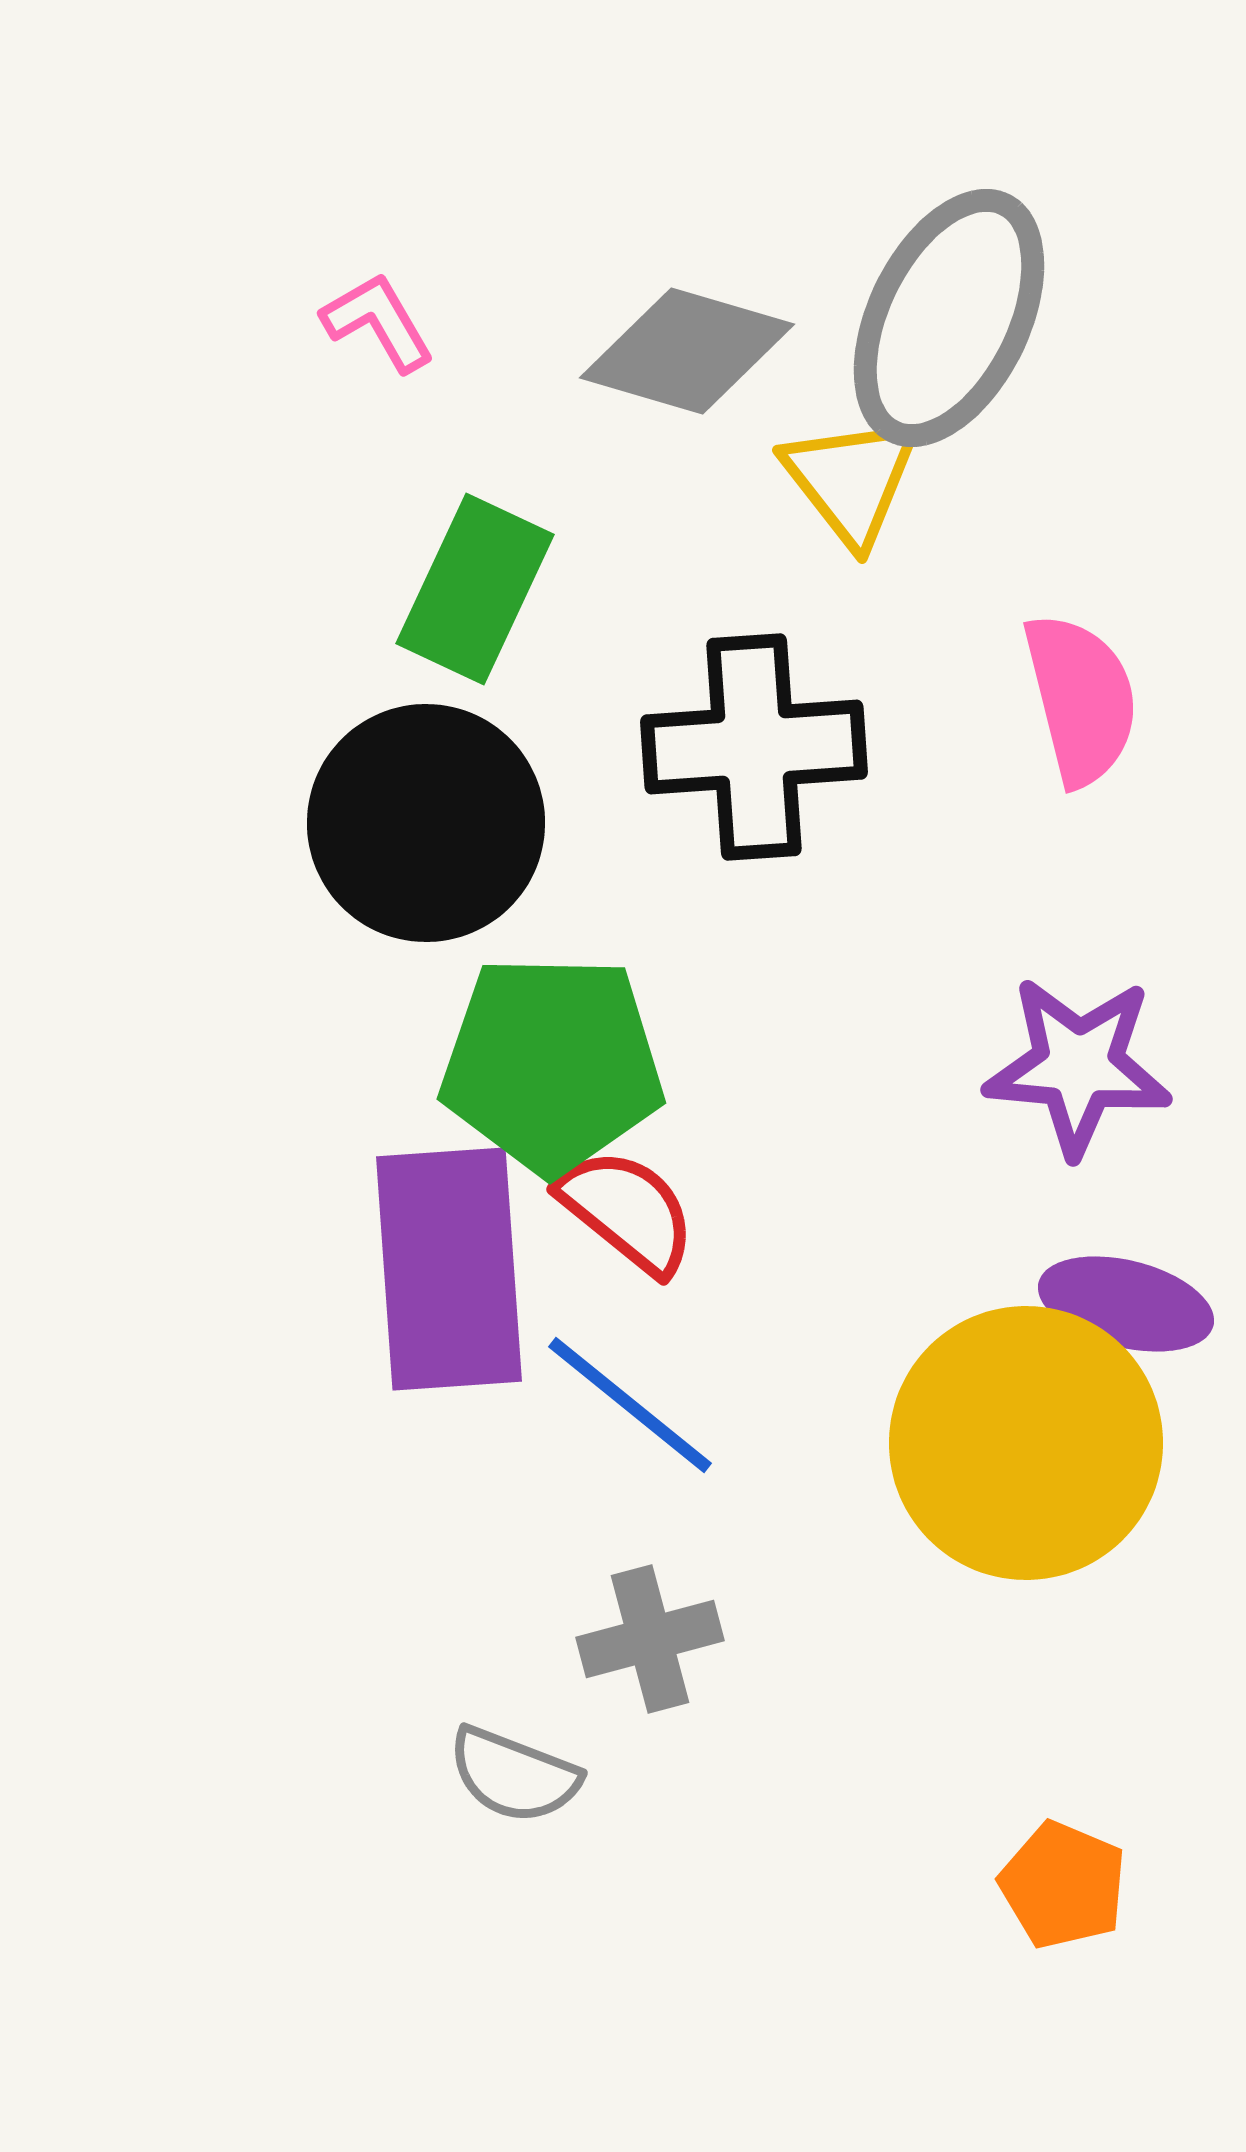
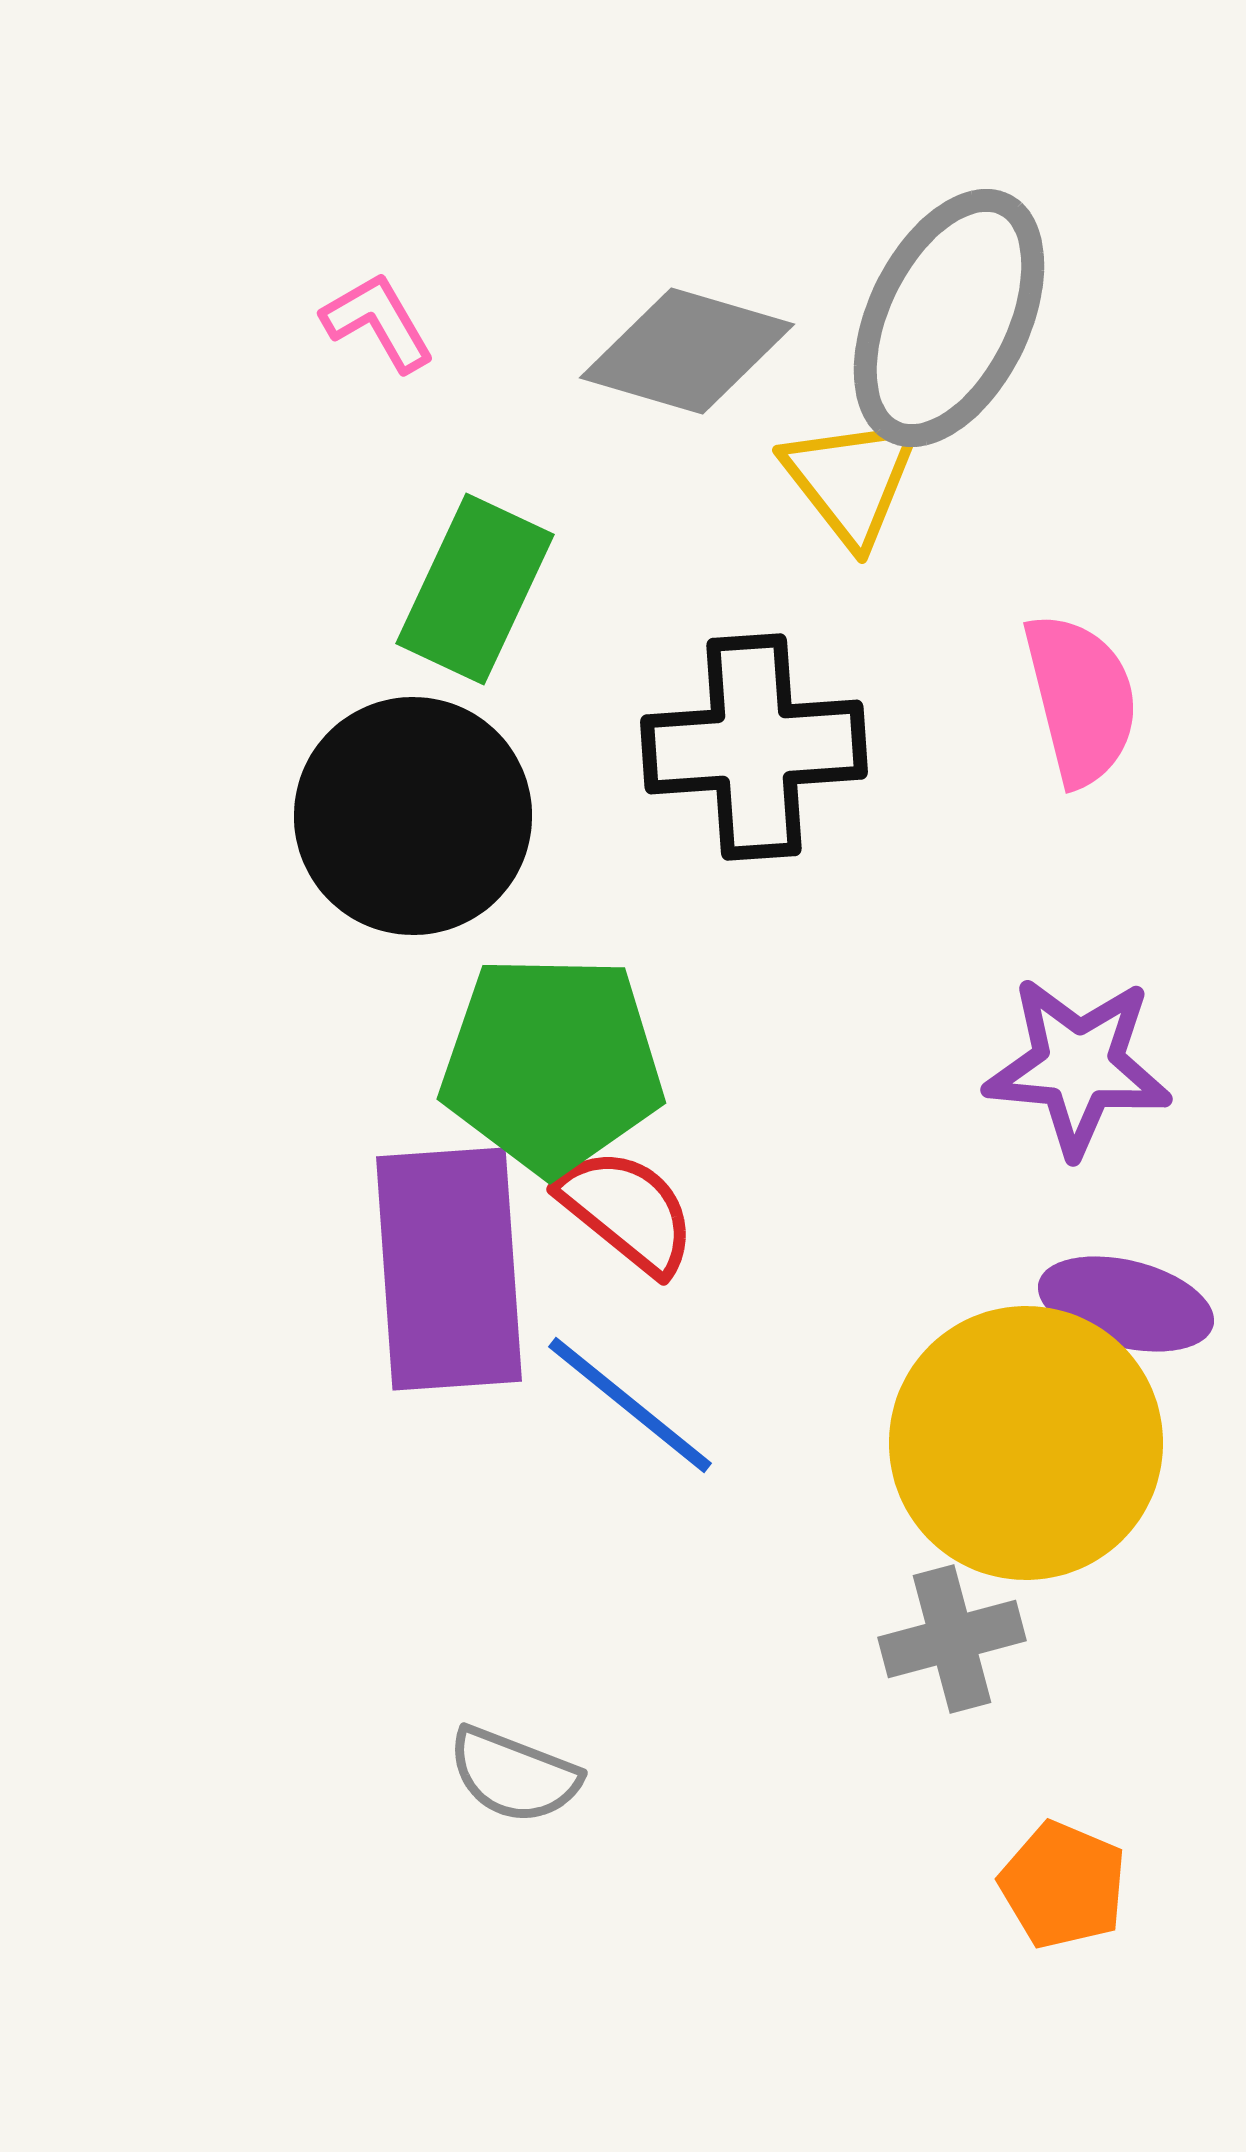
black circle: moved 13 px left, 7 px up
gray cross: moved 302 px right
